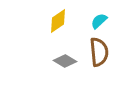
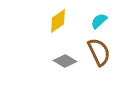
brown semicircle: rotated 20 degrees counterclockwise
